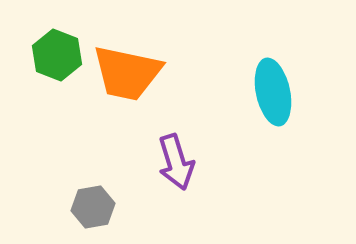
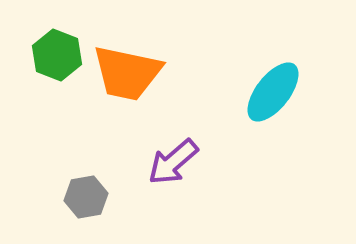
cyan ellipse: rotated 50 degrees clockwise
purple arrow: moved 3 px left; rotated 66 degrees clockwise
gray hexagon: moved 7 px left, 10 px up
